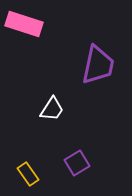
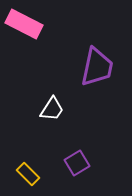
pink rectangle: rotated 9 degrees clockwise
purple trapezoid: moved 1 px left, 2 px down
yellow rectangle: rotated 10 degrees counterclockwise
